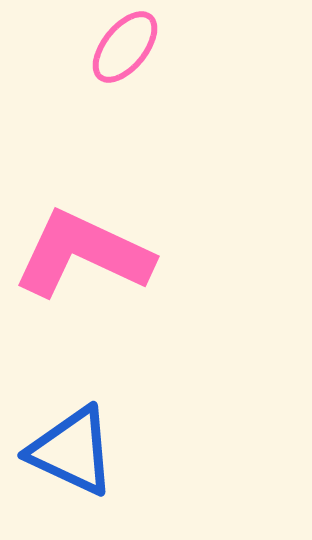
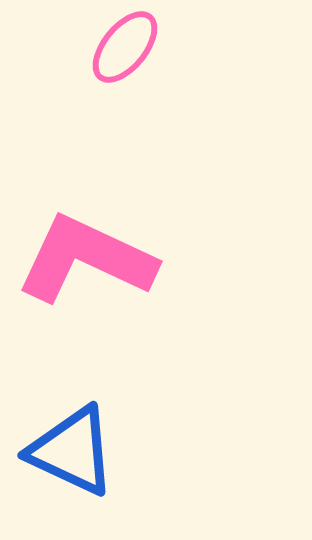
pink L-shape: moved 3 px right, 5 px down
